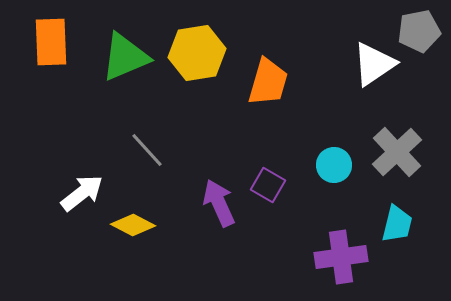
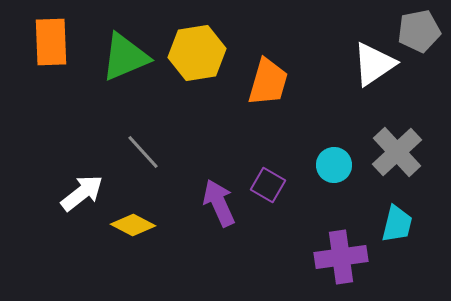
gray line: moved 4 px left, 2 px down
